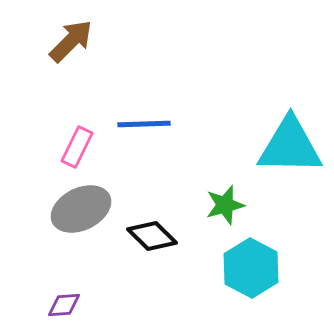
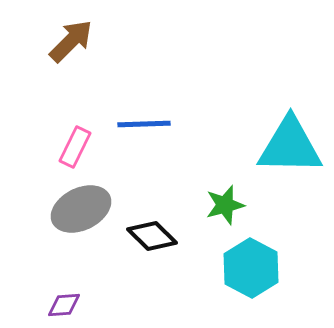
pink rectangle: moved 2 px left
